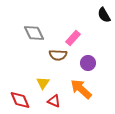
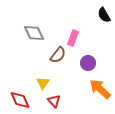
pink rectangle: rotated 21 degrees counterclockwise
brown semicircle: rotated 54 degrees counterclockwise
orange arrow: moved 19 px right
red triangle: rotated 24 degrees clockwise
